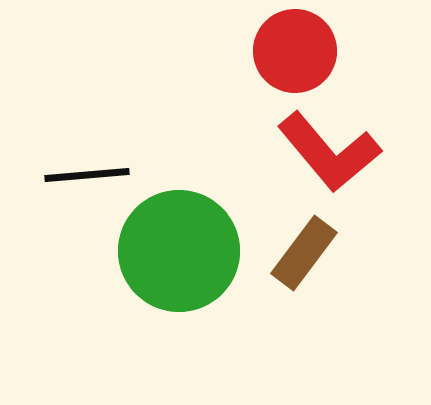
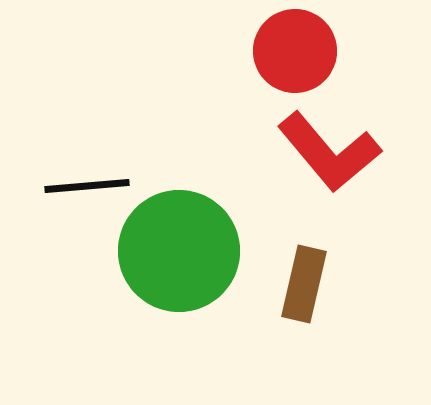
black line: moved 11 px down
brown rectangle: moved 31 px down; rotated 24 degrees counterclockwise
